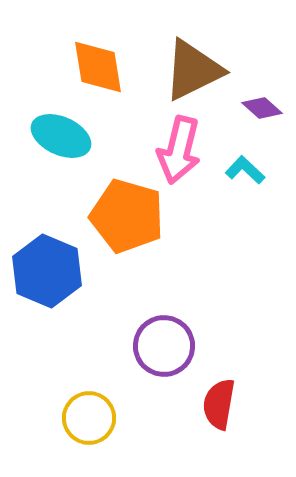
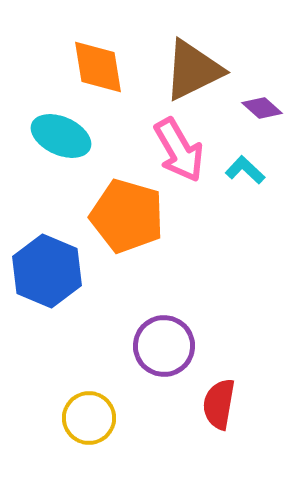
pink arrow: rotated 44 degrees counterclockwise
